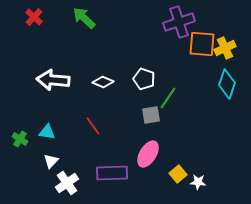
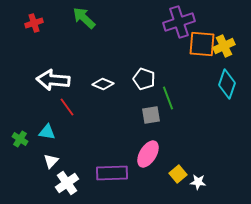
red cross: moved 6 px down; rotated 30 degrees clockwise
yellow cross: moved 1 px left, 2 px up
white diamond: moved 2 px down
green line: rotated 55 degrees counterclockwise
red line: moved 26 px left, 19 px up
